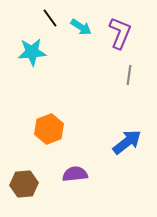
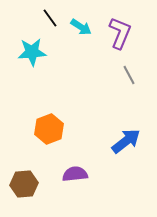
gray line: rotated 36 degrees counterclockwise
blue arrow: moved 1 px left, 1 px up
